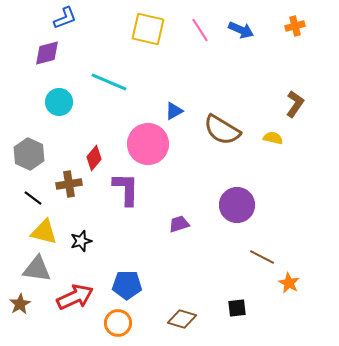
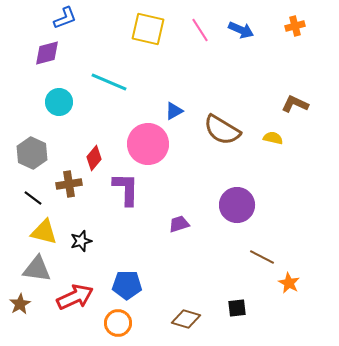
brown L-shape: rotated 100 degrees counterclockwise
gray hexagon: moved 3 px right, 1 px up
brown diamond: moved 4 px right
